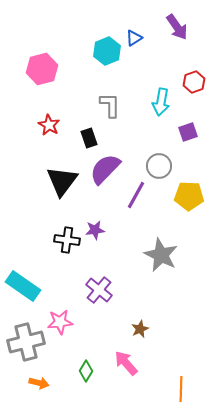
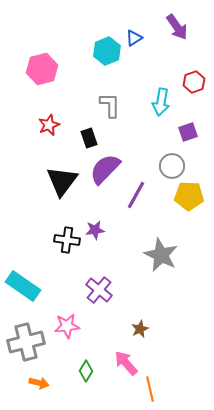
red star: rotated 20 degrees clockwise
gray circle: moved 13 px right
pink star: moved 7 px right, 4 px down
orange line: moved 31 px left; rotated 15 degrees counterclockwise
